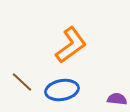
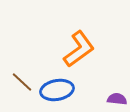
orange L-shape: moved 8 px right, 4 px down
blue ellipse: moved 5 px left
